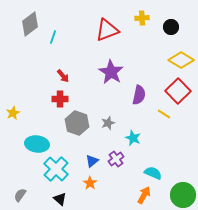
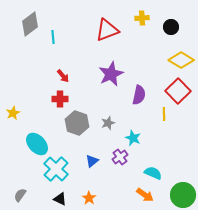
cyan line: rotated 24 degrees counterclockwise
purple star: moved 2 px down; rotated 15 degrees clockwise
yellow line: rotated 56 degrees clockwise
cyan ellipse: rotated 40 degrees clockwise
purple cross: moved 4 px right, 2 px up
orange star: moved 1 px left, 15 px down
orange arrow: moved 1 px right; rotated 96 degrees clockwise
black triangle: rotated 16 degrees counterclockwise
